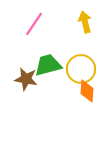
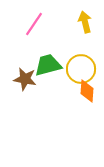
brown star: moved 1 px left
